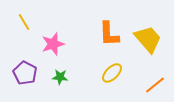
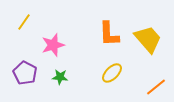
yellow line: rotated 66 degrees clockwise
pink star: moved 1 px down
orange line: moved 1 px right, 2 px down
